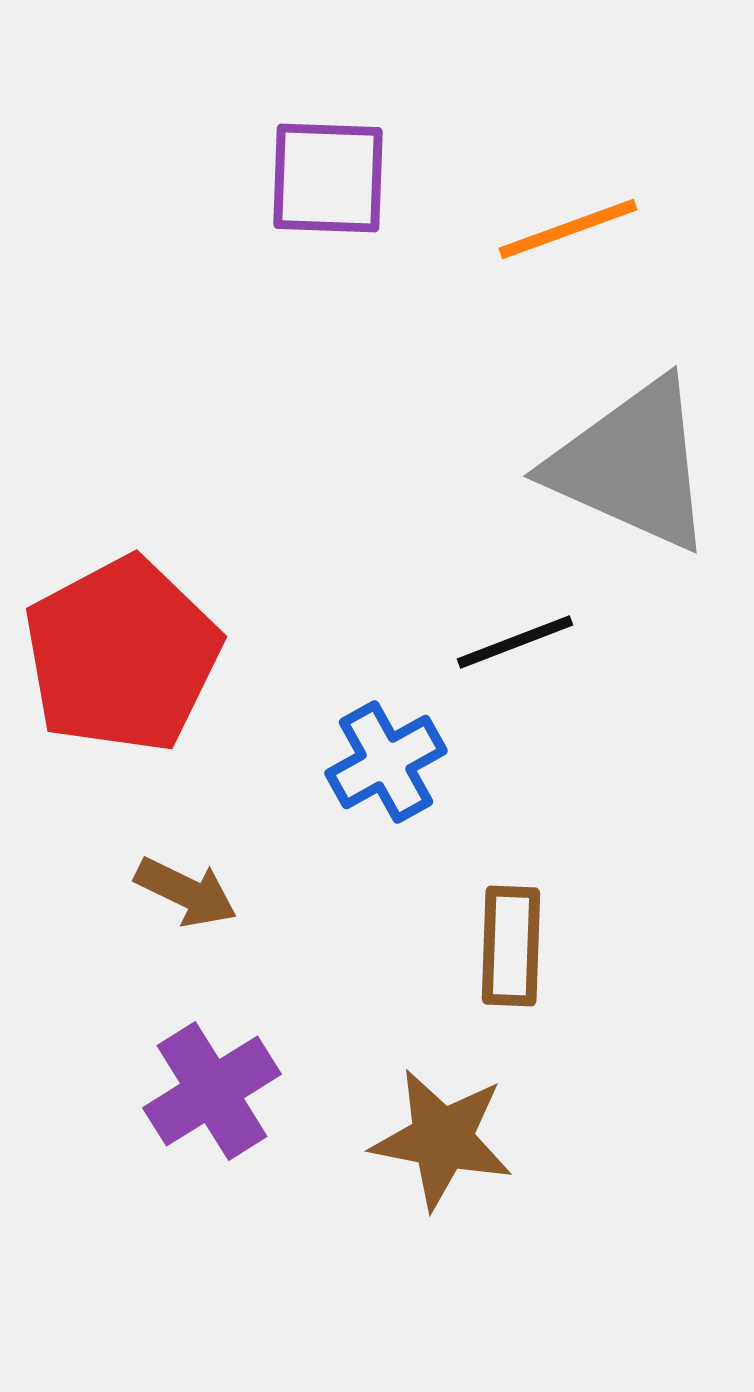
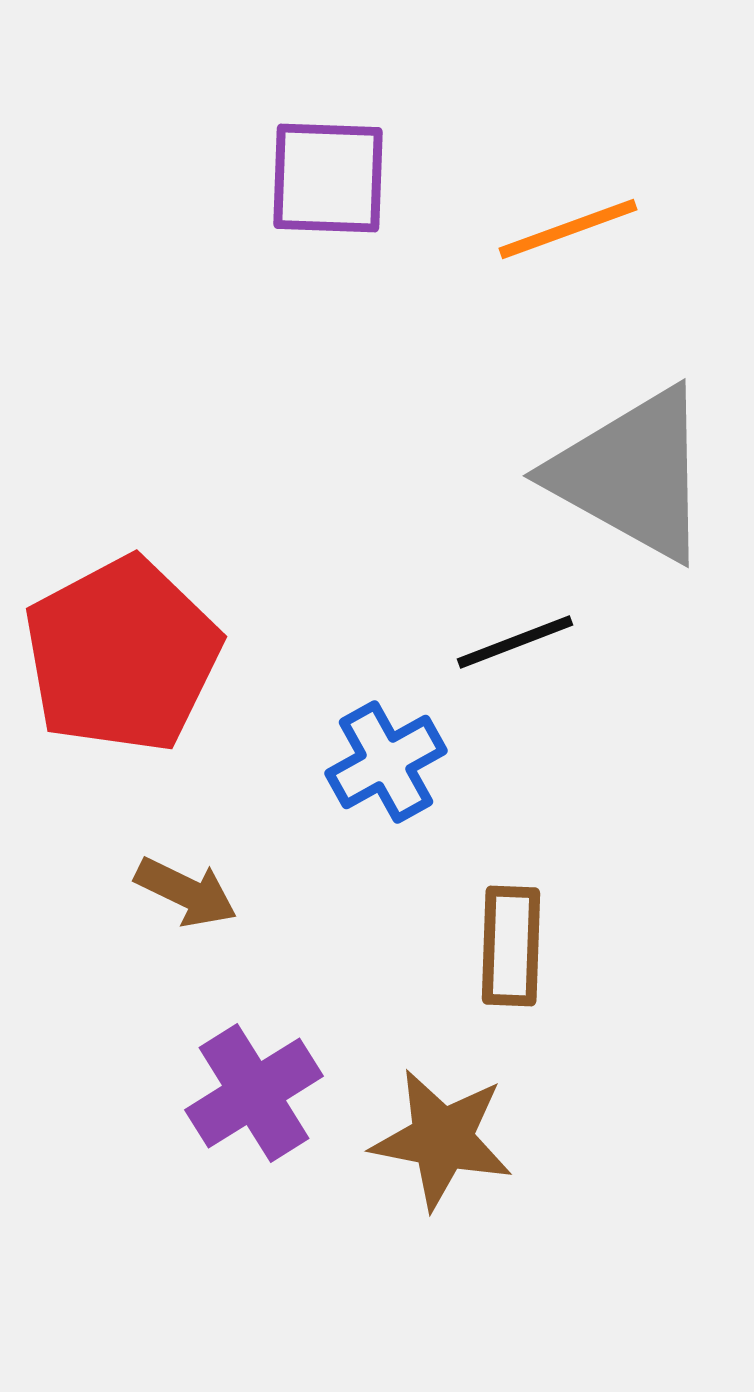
gray triangle: moved 9 px down; rotated 5 degrees clockwise
purple cross: moved 42 px right, 2 px down
